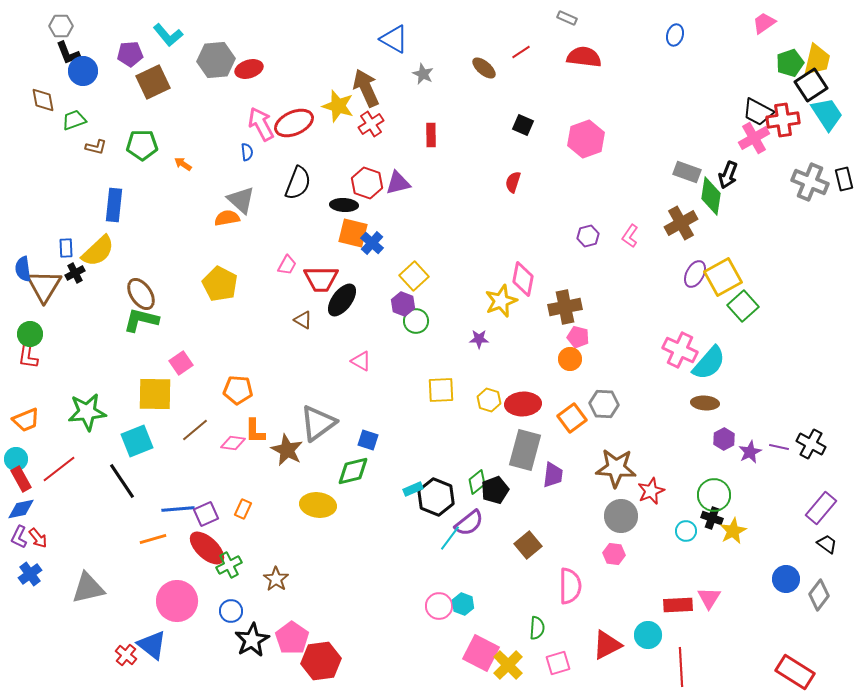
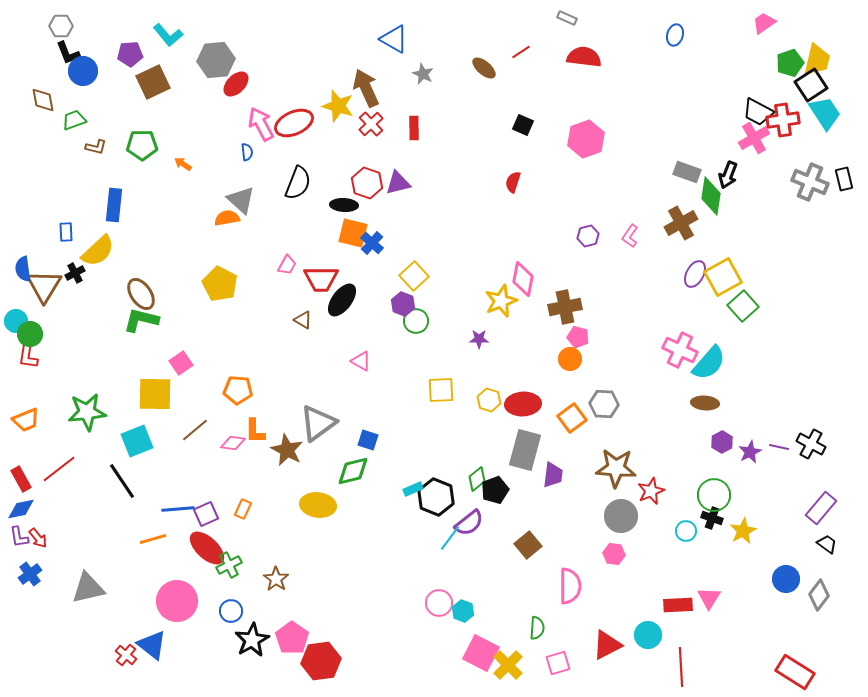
red ellipse at (249, 69): moved 13 px left, 15 px down; rotated 28 degrees counterclockwise
cyan trapezoid at (827, 114): moved 2 px left, 1 px up
red cross at (371, 124): rotated 10 degrees counterclockwise
red rectangle at (431, 135): moved 17 px left, 7 px up
blue rectangle at (66, 248): moved 16 px up
purple hexagon at (724, 439): moved 2 px left, 3 px down
cyan circle at (16, 459): moved 138 px up
green diamond at (477, 482): moved 3 px up
yellow star at (733, 531): moved 10 px right
purple L-shape at (19, 537): rotated 35 degrees counterclockwise
cyan hexagon at (463, 604): moved 7 px down
pink circle at (439, 606): moved 3 px up
